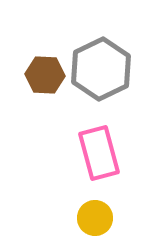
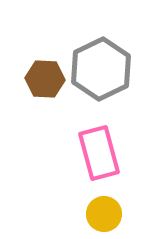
brown hexagon: moved 4 px down
yellow circle: moved 9 px right, 4 px up
